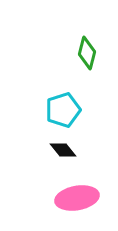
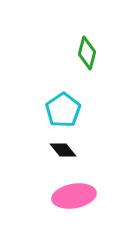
cyan pentagon: rotated 16 degrees counterclockwise
pink ellipse: moved 3 px left, 2 px up
